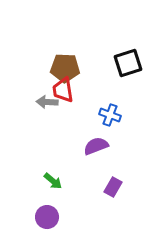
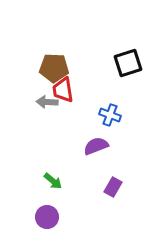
brown pentagon: moved 11 px left
